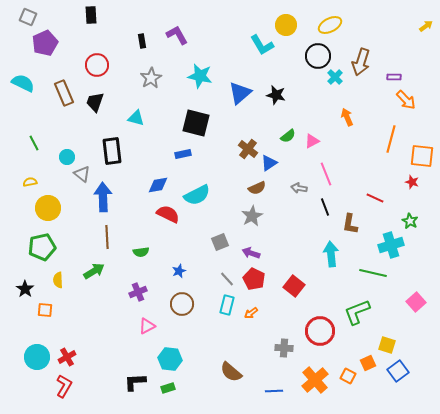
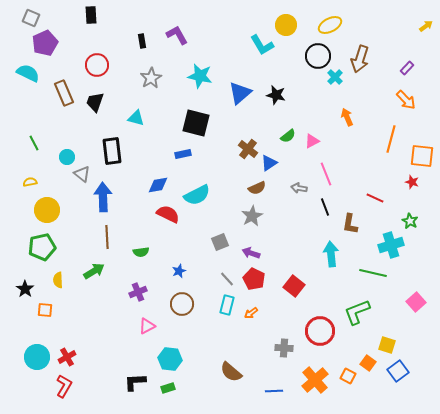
gray square at (28, 17): moved 3 px right, 1 px down
brown arrow at (361, 62): moved 1 px left, 3 px up
purple rectangle at (394, 77): moved 13 px right, 9 px up; rotated 48 degrees counterclockwise
cyan semicircle at (23, 83): moved 5 px right, 10 px up
yellow circle at (48, 208): moved 1 px left, 2 px down
orange square at (368, 363): rotated 28 degrees counterclockwise
